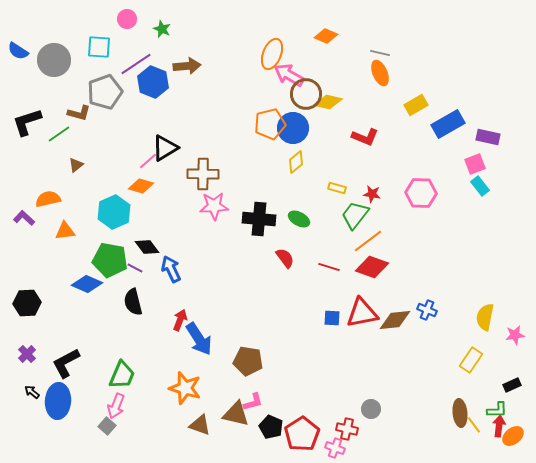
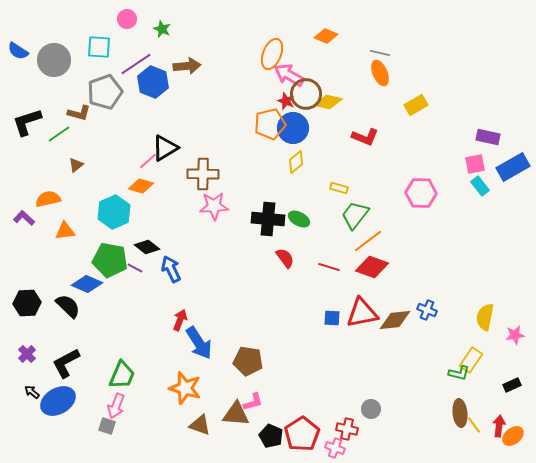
blue rectangle at (448, 124): moved 65 px right, 43 px down
pink square at (475, 164): rotated 10 degrees clockwise
yellow rectangle at (337, 188): moved 2 px right
red star at (372, 194): moved 86 px left, 93 px up; rotated 12 degrees clockwise
black cross at (259, 219): moved 9 px right
black diamond at (147, 247): rotated 15 degrees counterclockwise
black semicircle at (133, 302): moved 65 px left, 4 px down; rotated 148 degrees clockwise
blue arrow at (199, 339): moved 4 px down
blue ellipse at (58, 401): rotated 56 degrees clockwise
green L-shape at (497, 410): moved 38 px left, 37 px up; rotated 15 degrees clockwise
brown triangle at (236, 414): rotated 8 degrees counterclockwise
gray square at (107, 426): rotated 24 degrees counterclockwise
black pentagon at (271, 427): moved 9 px down
